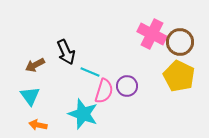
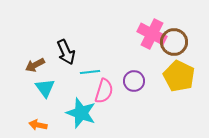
brown circle: moved 6 px left
cyan line: rotated 30 degrees counterclockwise
purple circle: moved 7 px right, 5 px up
cyan triangle: moved 15 px right, 8 px up
cyan star: moved 2 px left, 1 px up
